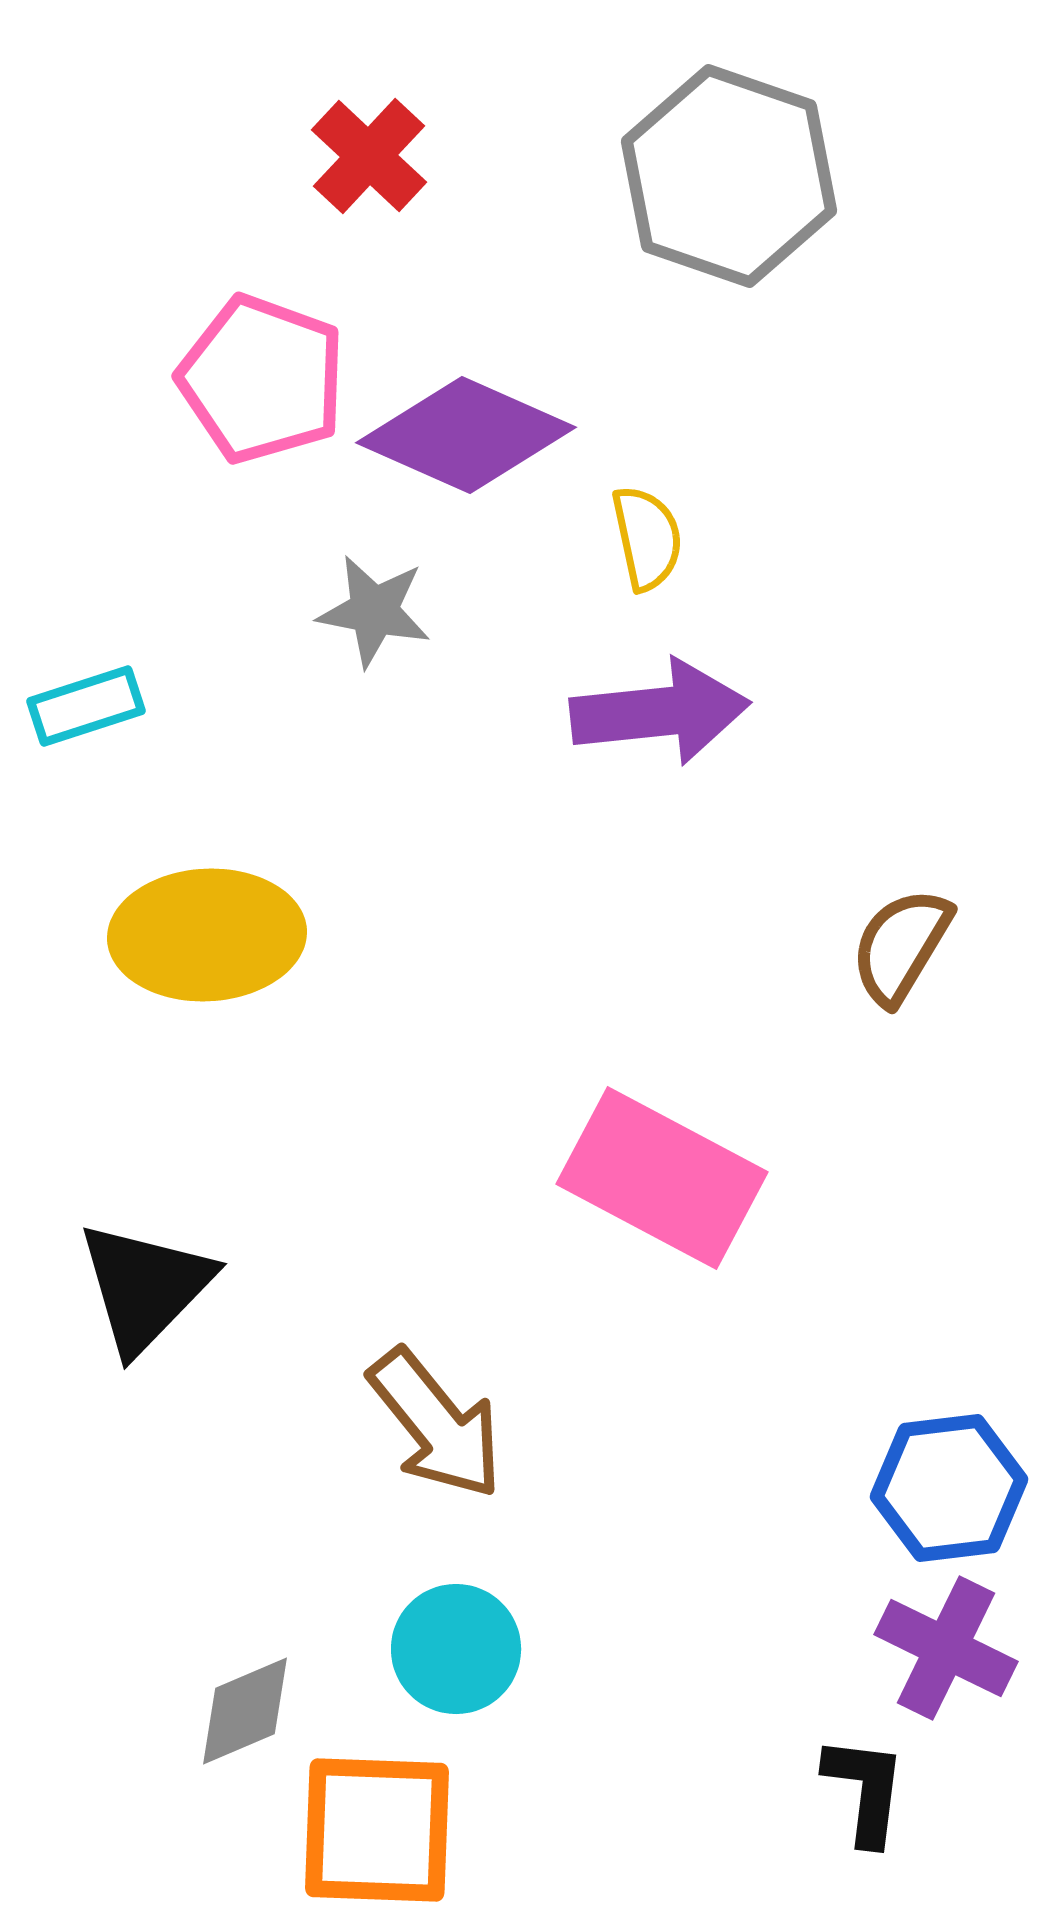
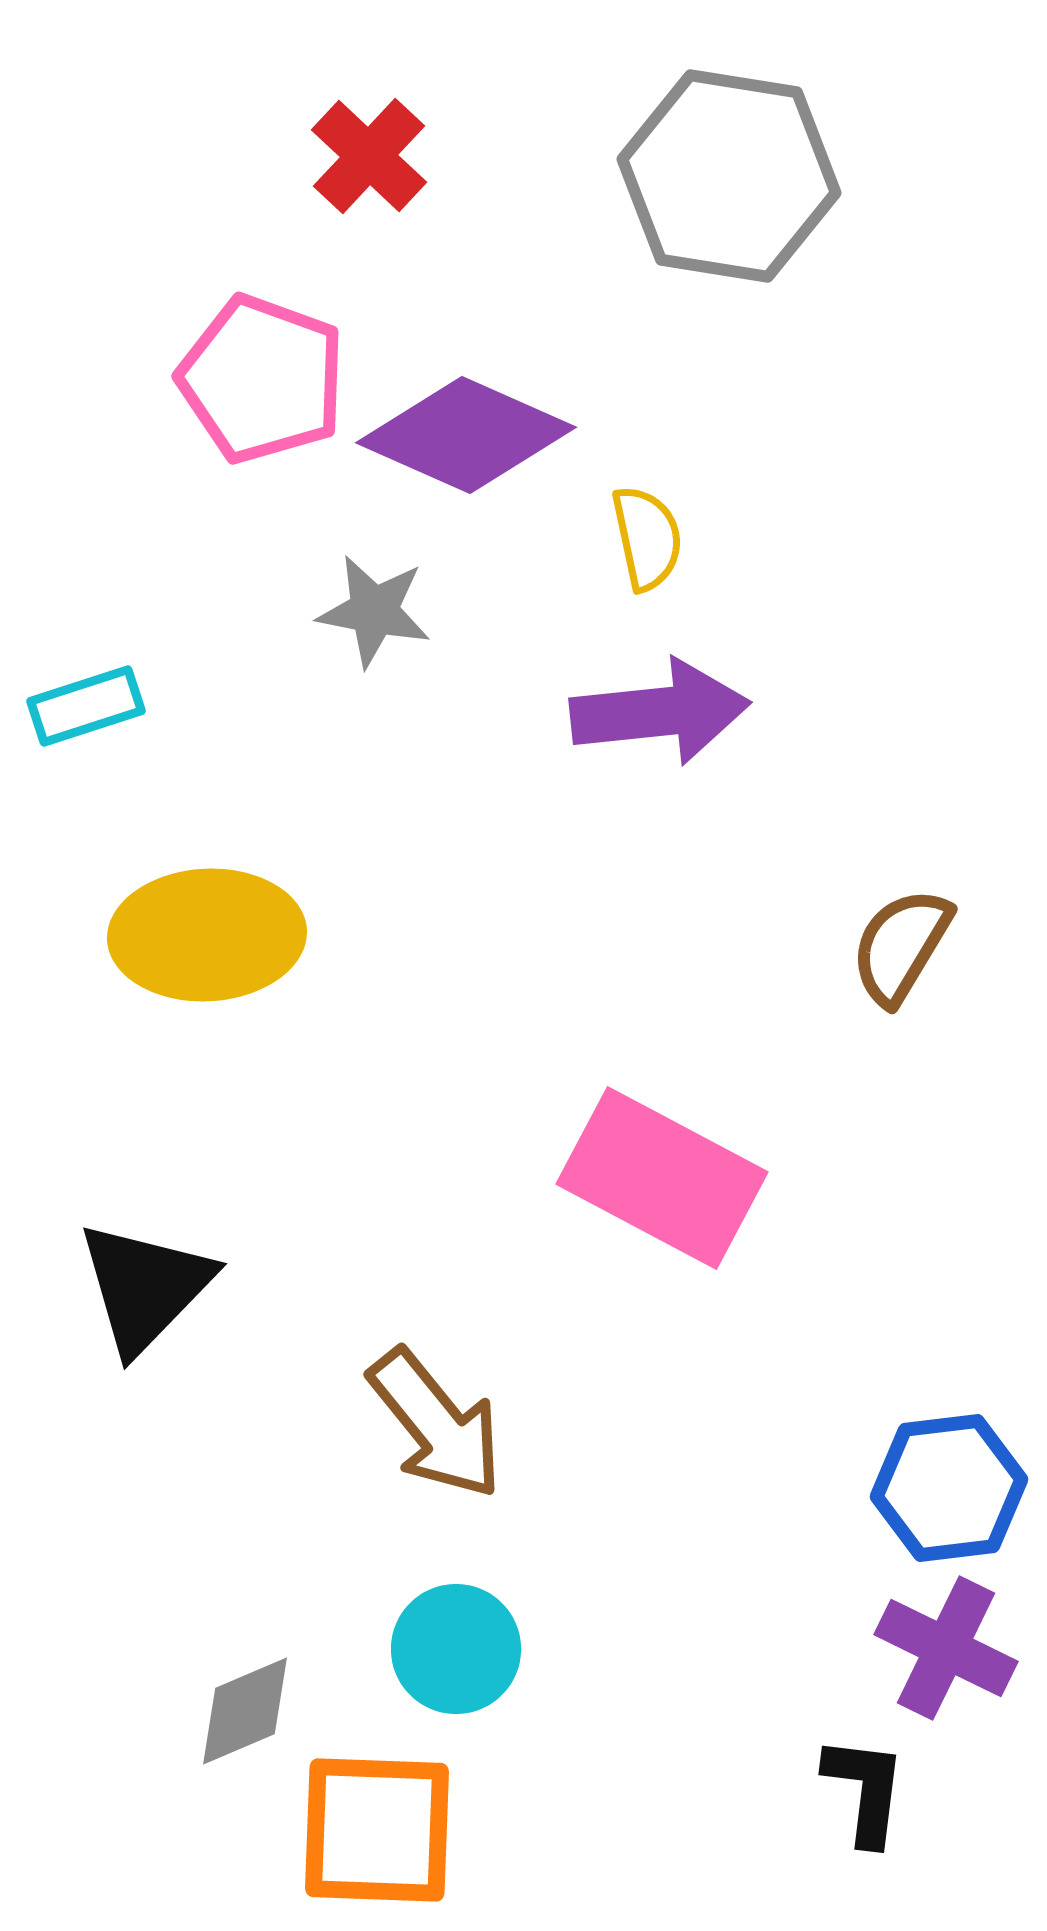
gray hexagon: rotated 10 degrees counterclockwise
